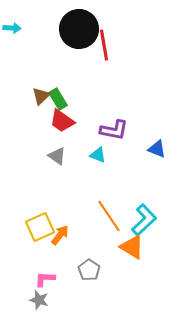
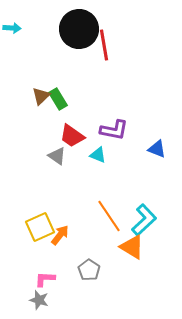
red trapezoid: moved 10 px right, 15 px down
